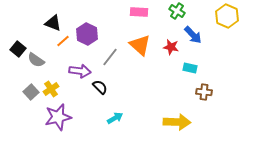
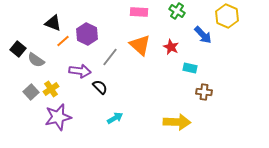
blue arrow: moved 10 px right
red star: rotated 14 degrees clockwise
